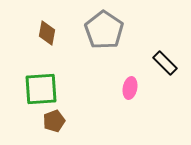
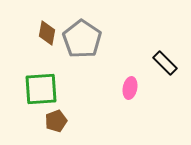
gray pentagon: moved 22 px left, 9 px down
brown pentagon: moved 2 px right
